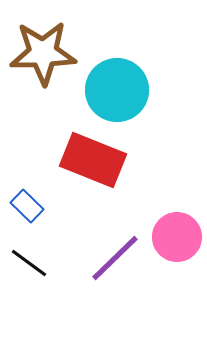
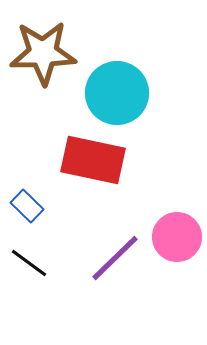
cyan circle: moved 3 px down
red rectangle: rotated 10 degrees counterclockwise
